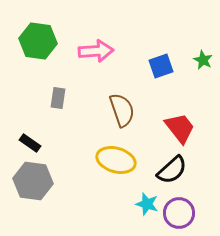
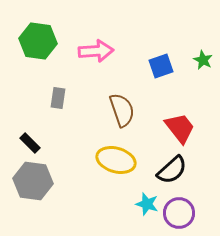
black rectangle: rotated 10 degrees clockwise
